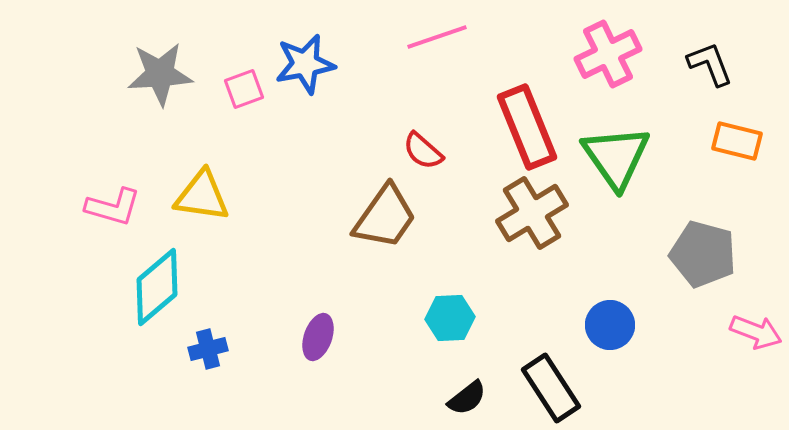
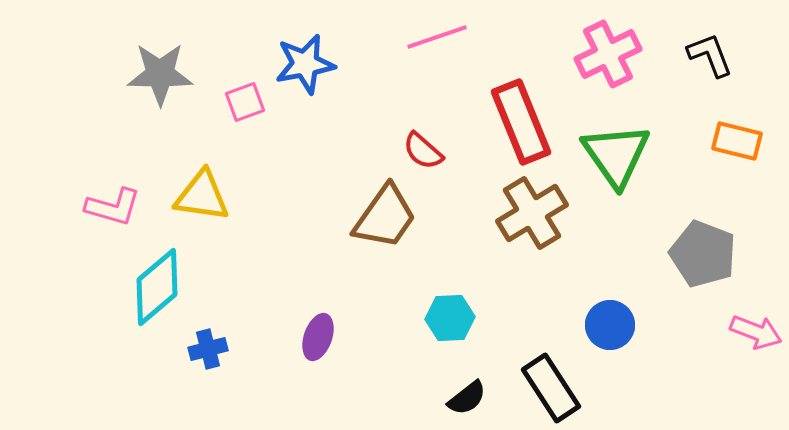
black L-shape: moved 9 px up
gray star: rotated 4 degrees clockwise
pink square: moved 1 px right, 13 px down
red rectangle: moved 6 px left, 5 px up
green triangle: moved 2 px up
gray pentagon: rotated 6 degrees clockwise
